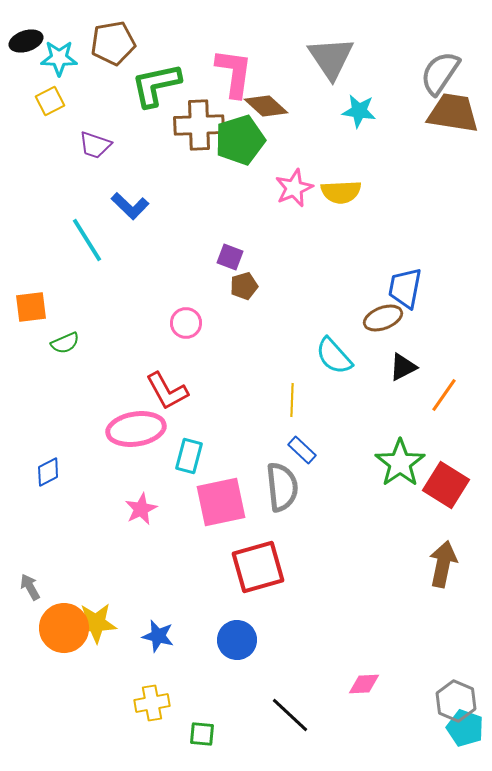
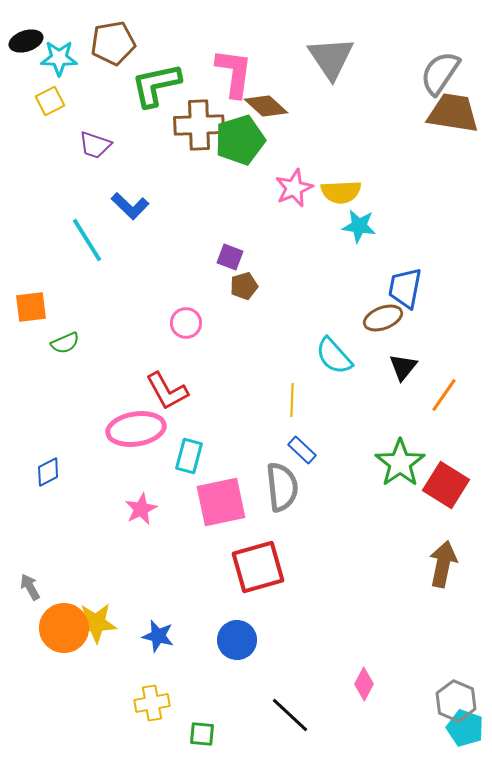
cyan star at (359, 111): moved 115 px down
black triangle at (403, 367): rotated 24 degrees counterclockwise
pink diamond at (364, 684): rotated 60 degrees counterclockwise
